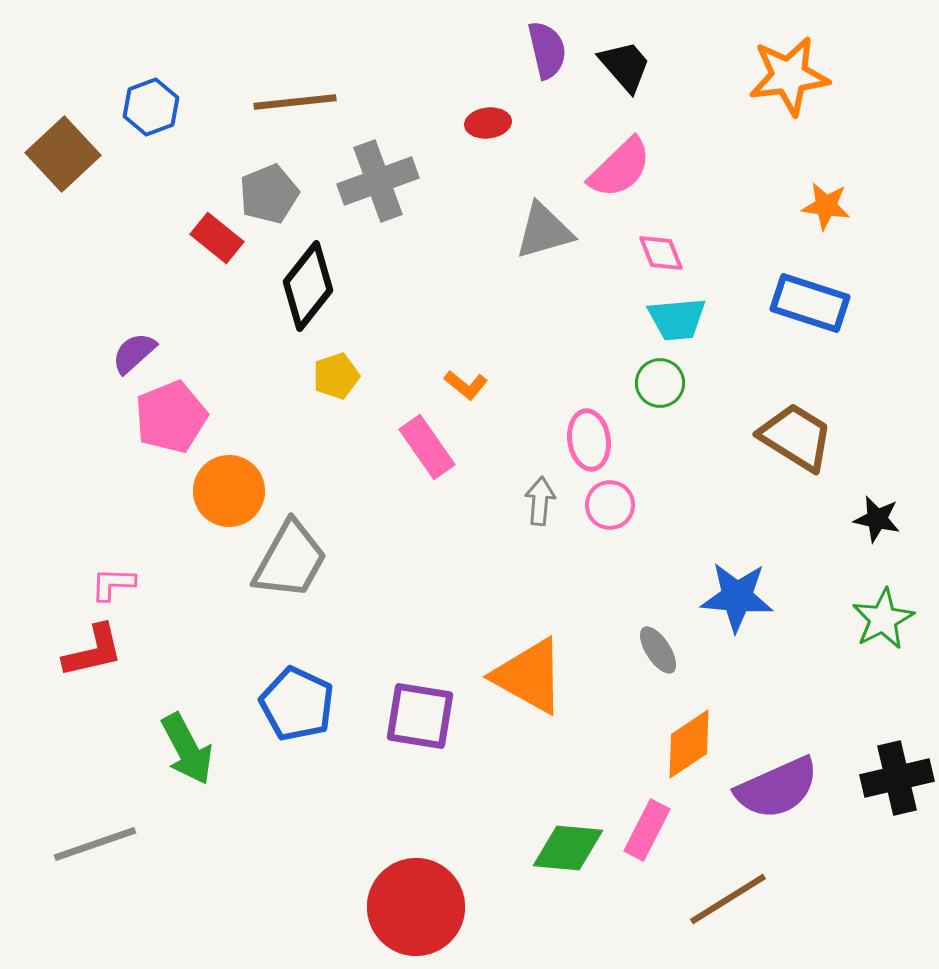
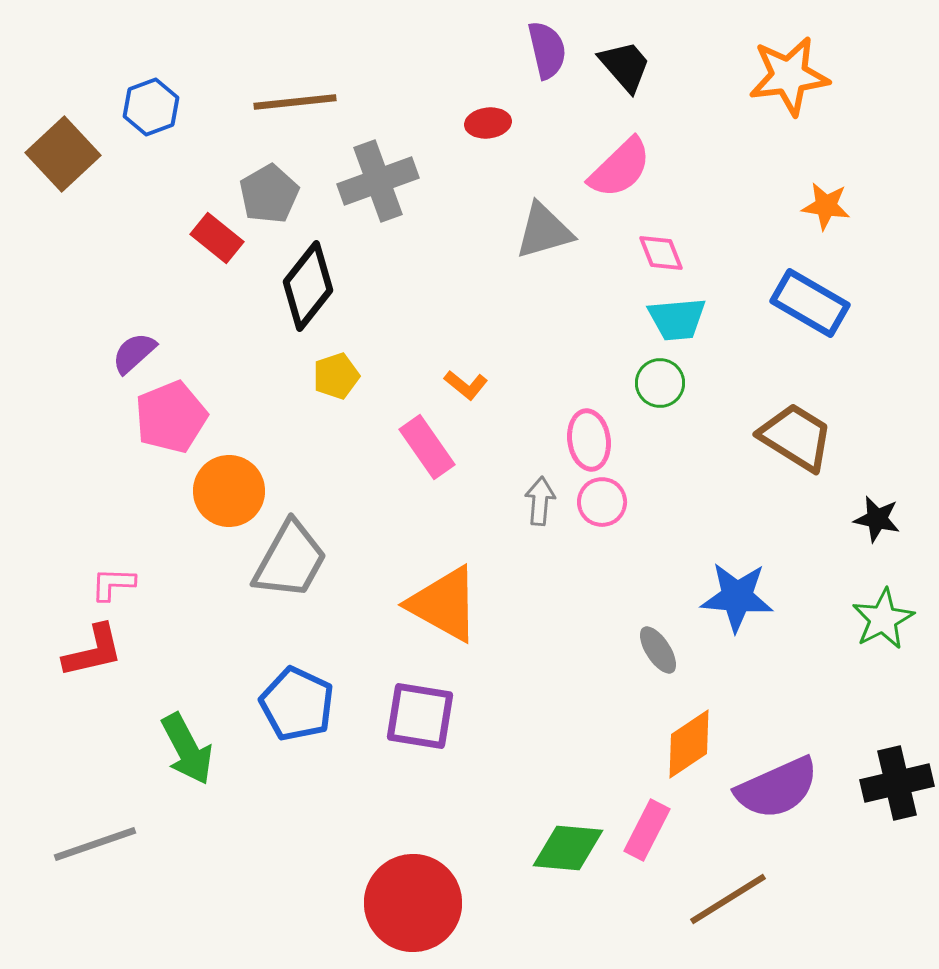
gray pentagon at (269, 194): rotated 8 degrees counterclockwise
blue rectangle at (810, 303): rotated 12 degrees clockwise
pink circle at (610, 505): moved 8 px left, 3 px up
orange triangle at (529, 676): moved 85 px left, 72 px up
black cross at (897, 778): moved 5 px down
red circle at (416, 907): moved 3 px left, 4 px up
